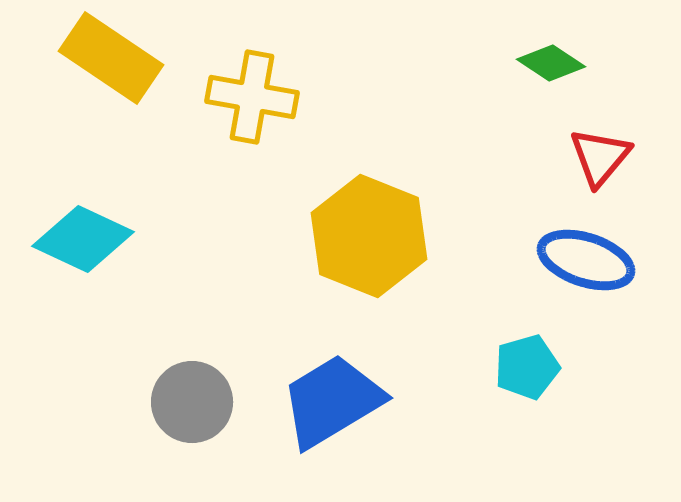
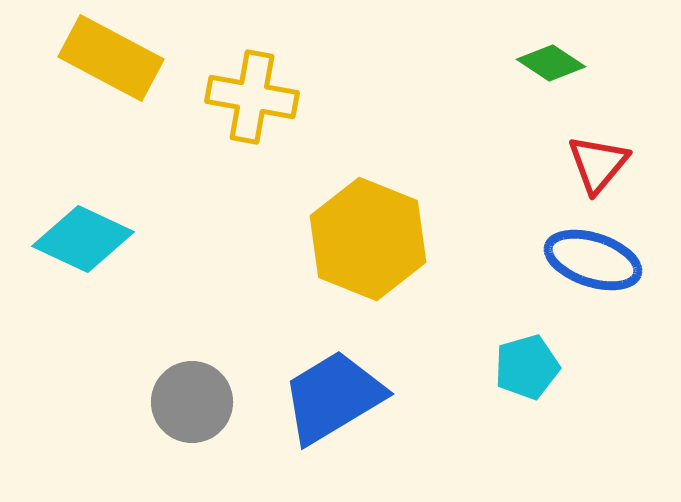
yellow rectangle: rotated 6 degrees counterclockwise
red triangle: moved 2 px left, 7 px down
yellow hexagon: moved 1 px left, 3 px down
blue ellipse: moved 7 px right
blue trapezoid: moved 1 px right, 4 px up
